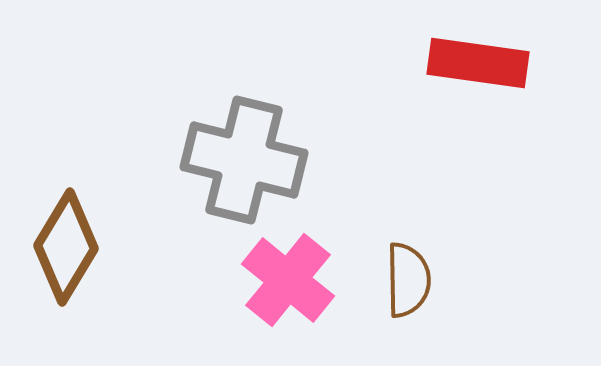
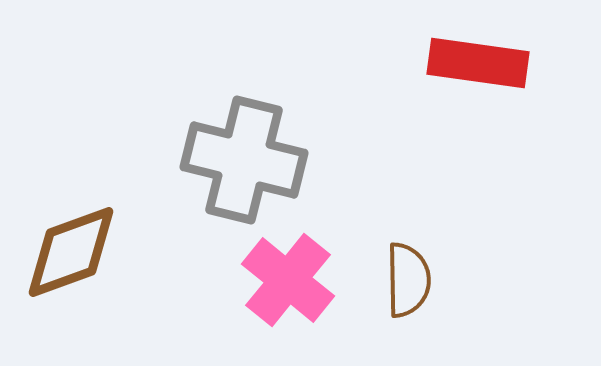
brown diamond: moved 5 px right, 5 px down; rotated 39 degrees clockwise
